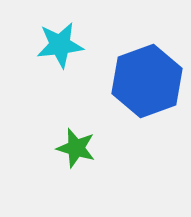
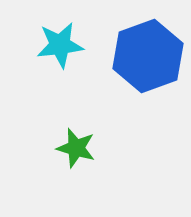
blue hexagon: moved 1 px right, 25 px up
